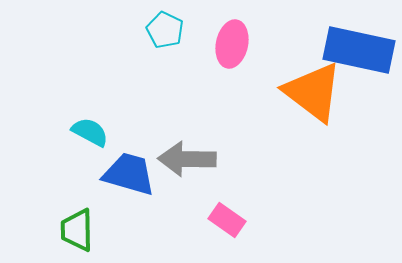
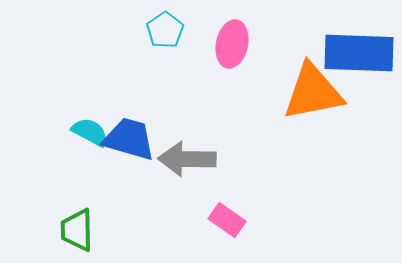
cyan pentagon: rotated 12 degrees clockwise
blue rectangle: moved 3 px down; rotated 10 degrees counterclockwise
orange triangle: rotated 48 degrees counterclockwise
blue trapezoid: moved 35 px up
